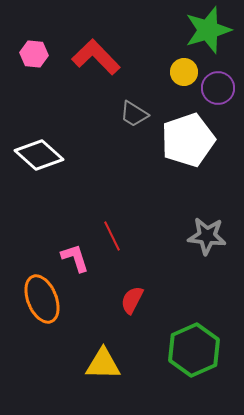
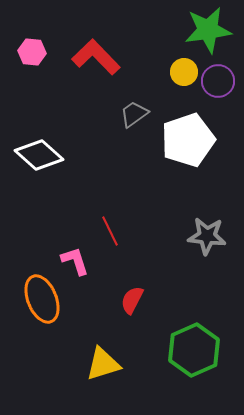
green star: rotated 9 degrees clockwise
pink hexagon: moved 2 px left, 2 px up
purple circle: moved 7 px up
gray trapezoid: rotated 112 degrees clockwise
red line: moved 2 px left, 5 px up
pink L-shape: moved 3 px down
yellow triangle: rotated 18 degrees counterclockwise
